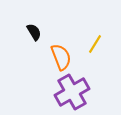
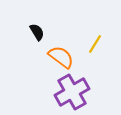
black semicircle: moved 3 px right
orange semicircle: rotated 32 degrees counterclockwise
